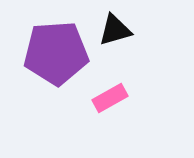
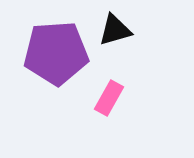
pink rectangle: moved 1 px left; rotated 32 degrees counterclockwise
